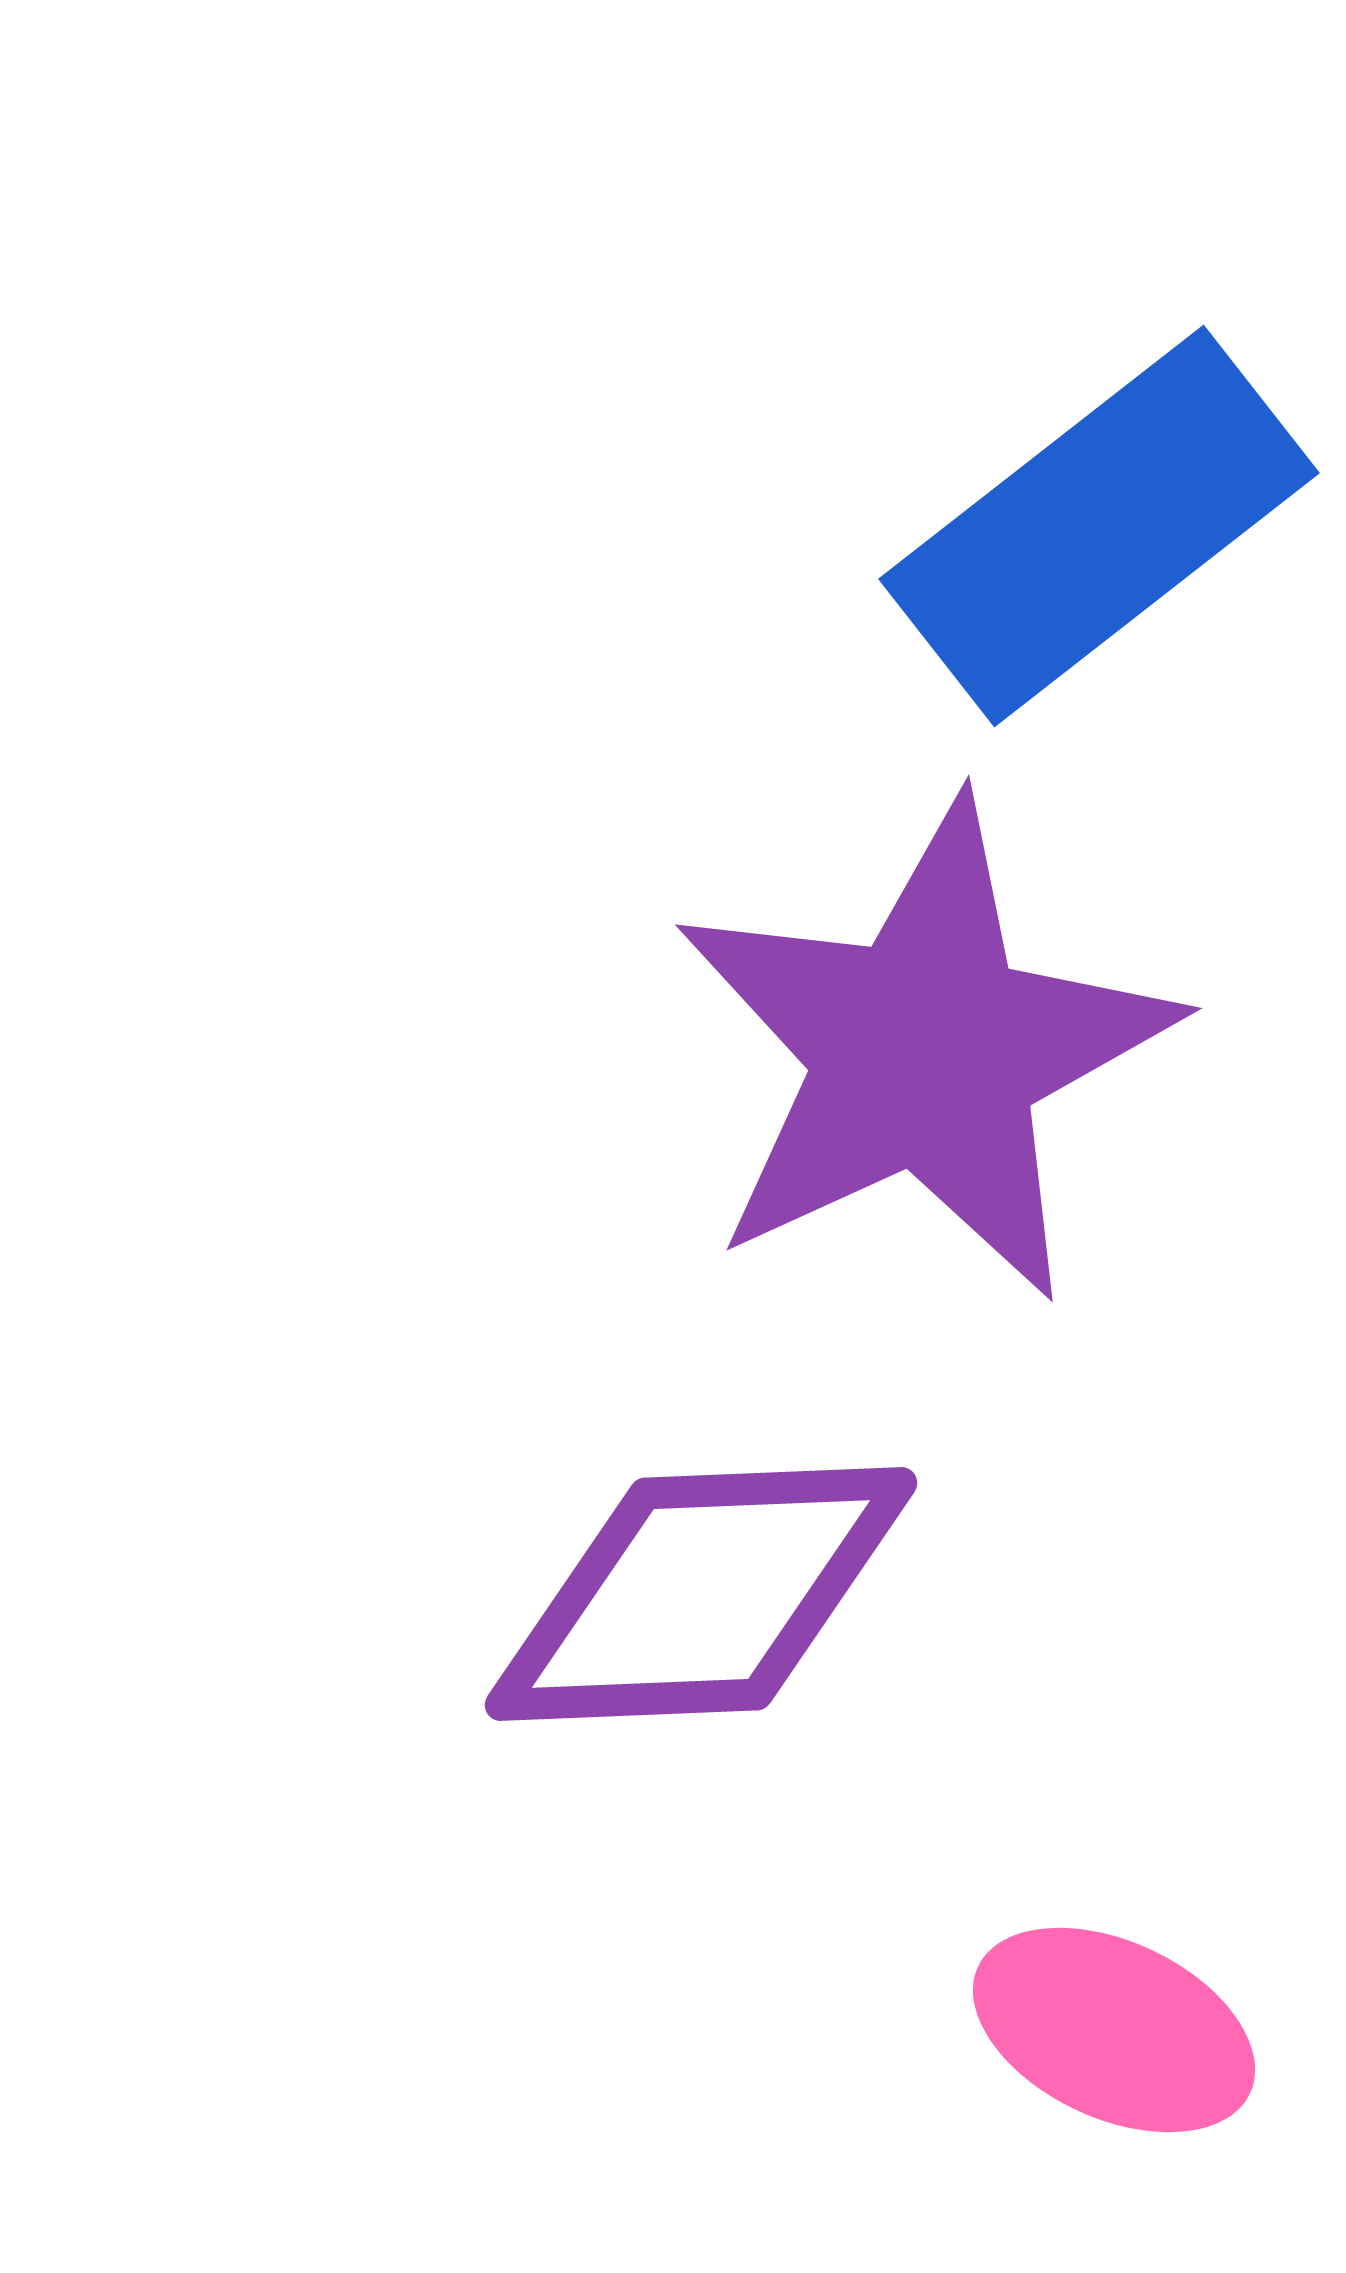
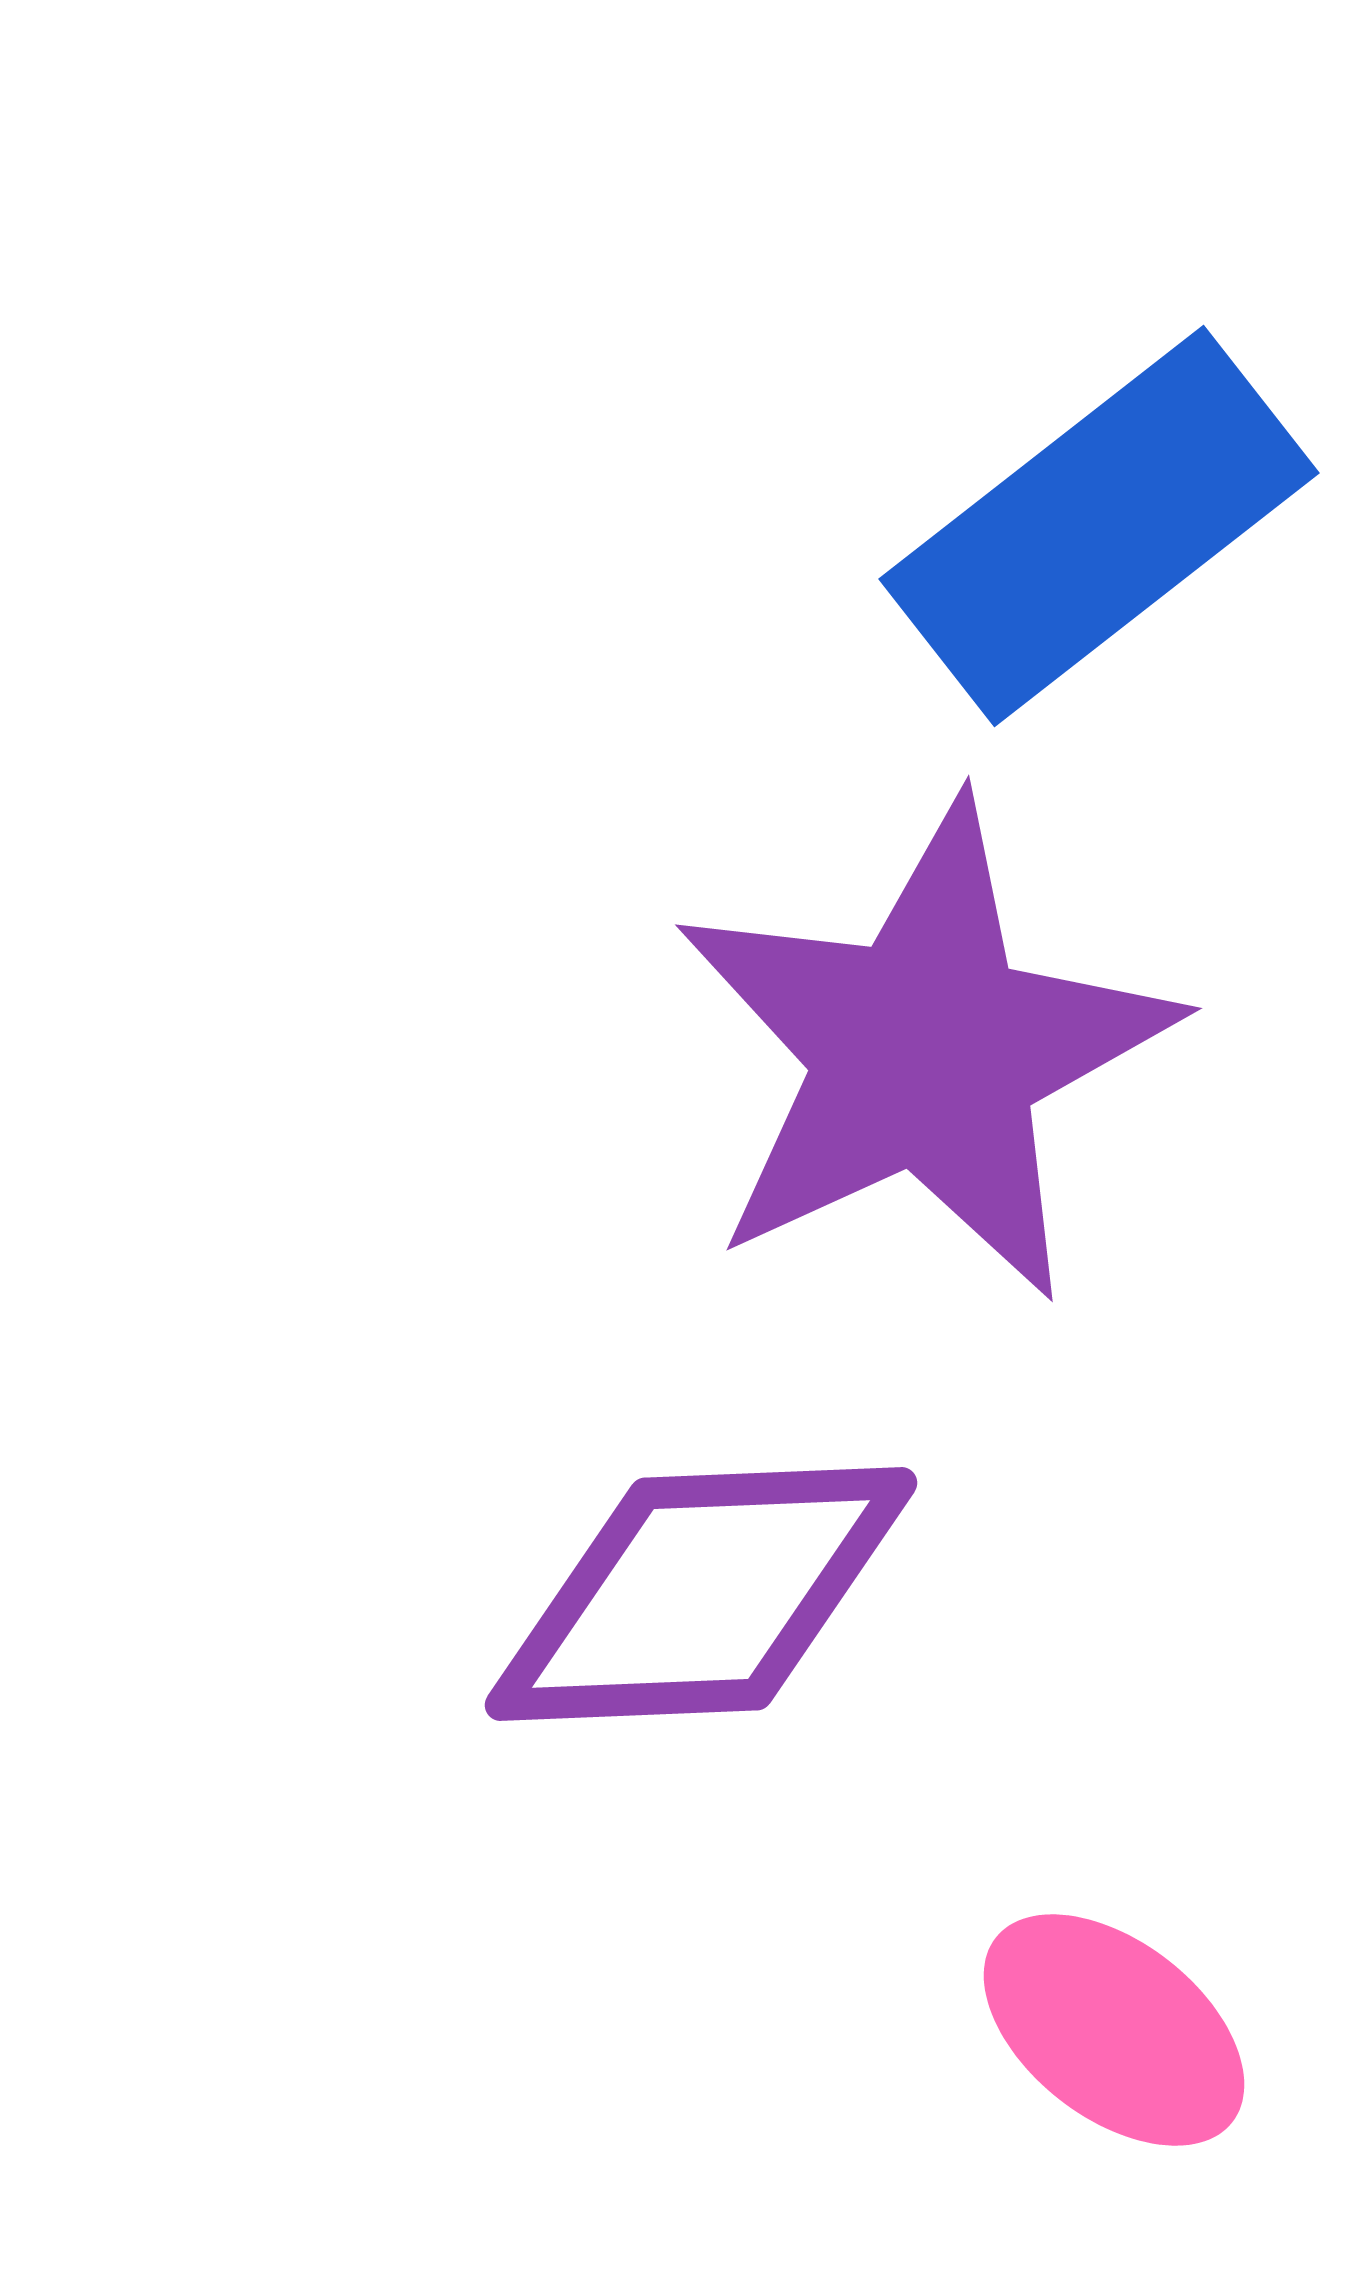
pink ellipse: rotated 13 degrees clockwise
